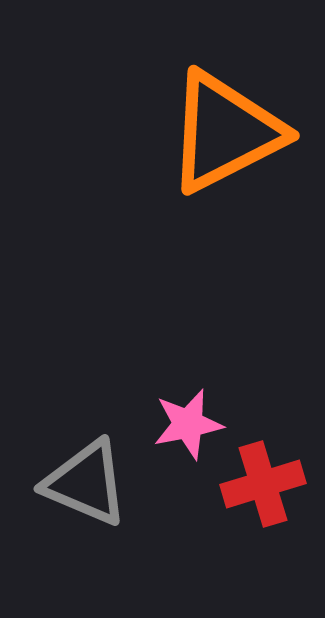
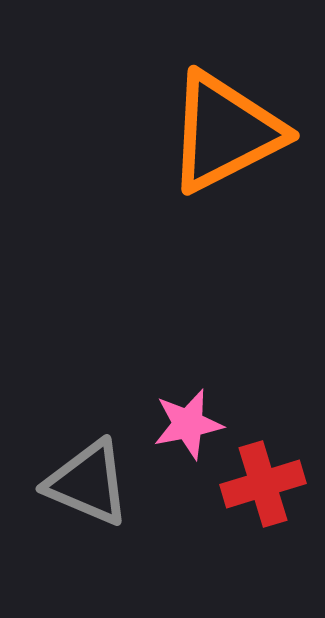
gray triangle: moved 2 px right
